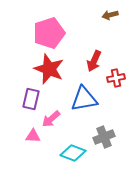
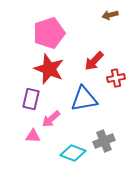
red arrow: rotated 20 degrees clockwise
gray cross: moved 4 px down
